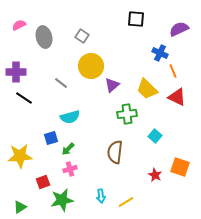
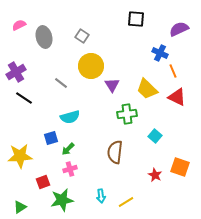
purple cross: rotated 30 degrees counterclockwise
purple triangle: rotated 21 degrees counterclockwise
